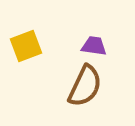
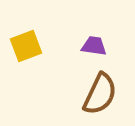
brown semicircle: moved 15 px right, 8 px down
